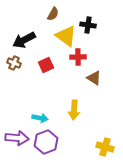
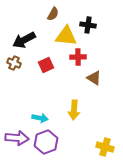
yellow triangle: rotated 30 degrees counterclockwise
